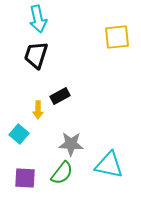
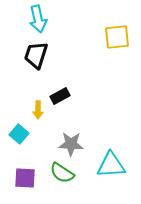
cyan triangle: moved 2 px right; rotated 16 degrees counterclockwise
green semicircle: rotated 85 degrees clockwise
